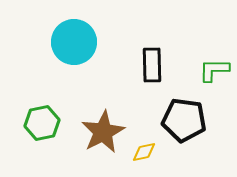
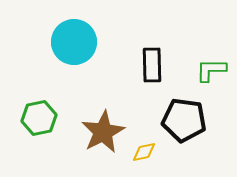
green L-shape: moved 3 px left
green hexagon: moved 3 px left, 5 px up
